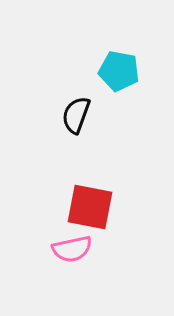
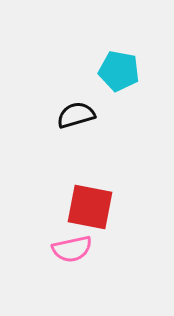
black semicircle: rotated 54 degrees clockwise
